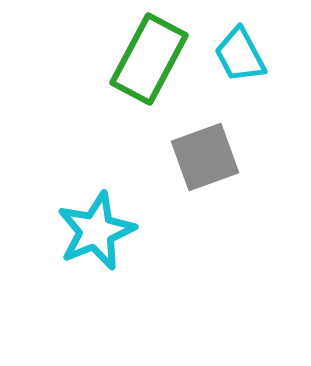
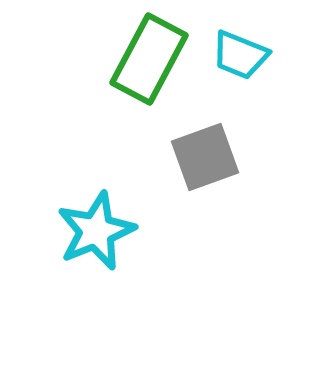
cyan trapezoid: rotated 40 degrees counterclockwise
